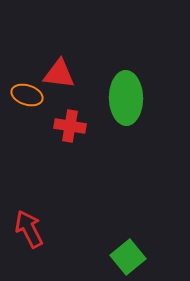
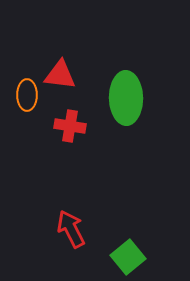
red triangle: moved 1 px right, 1 px down
orange ellipse: rotated 72 degrees clockwise
red arrow: moved 42 px right
